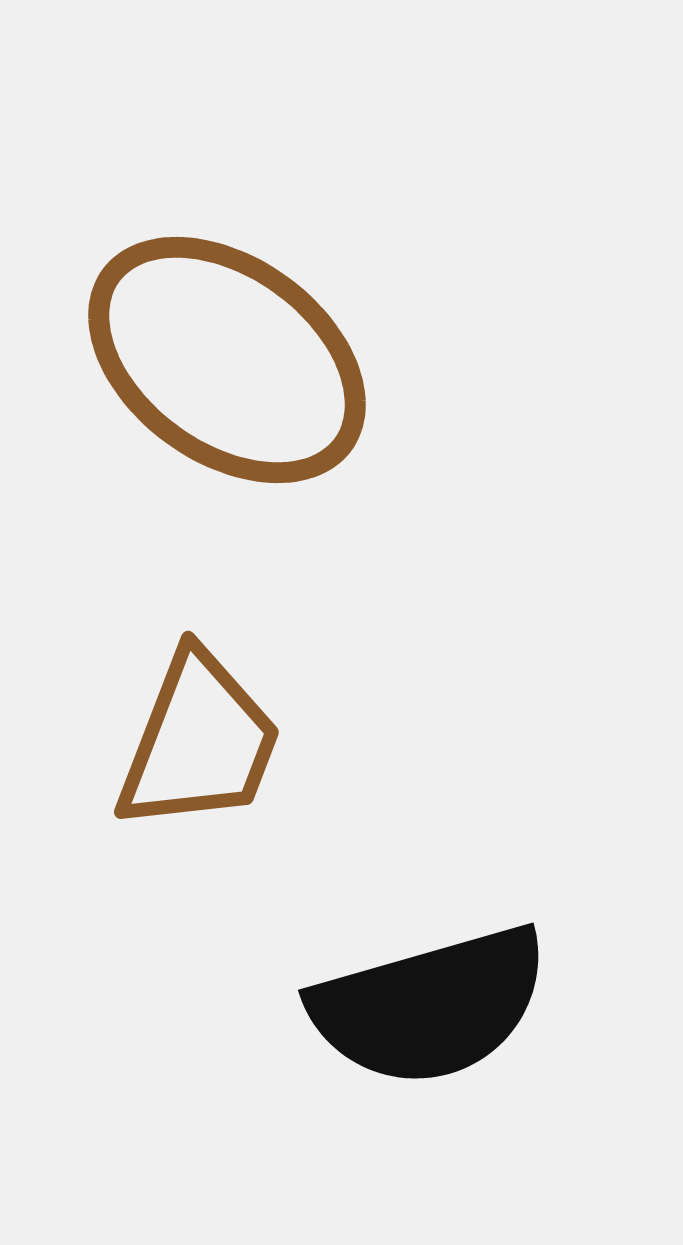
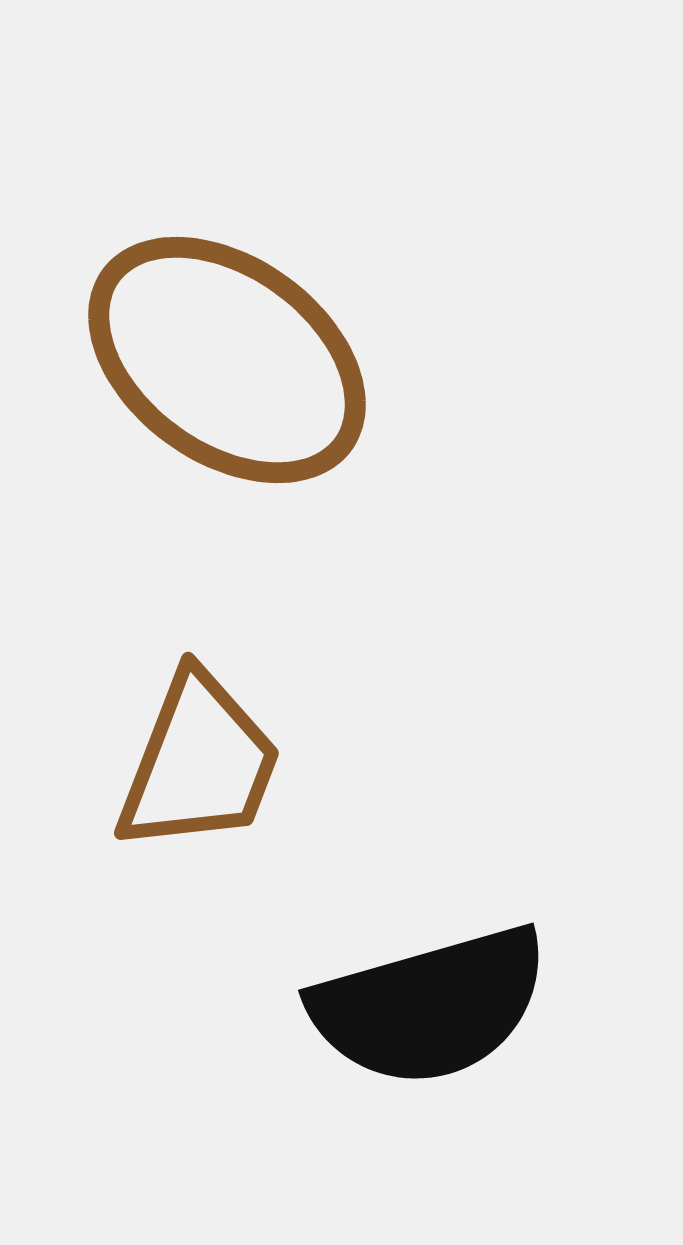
brown trapezoid: moved 21 px down
